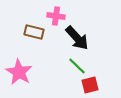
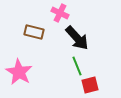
pink cross: moved 4 px right, 3 px up; rotated 18 degrees clockwise
green line: rotated 24 degrees clockwise
